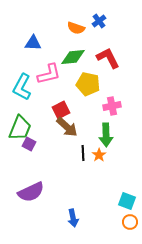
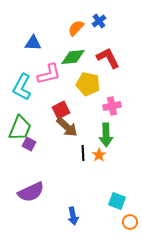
orange semicircle: rotated 114 degrees clockwise
cyan square: moved 10 px left
blue arrow: moved 2 px up
